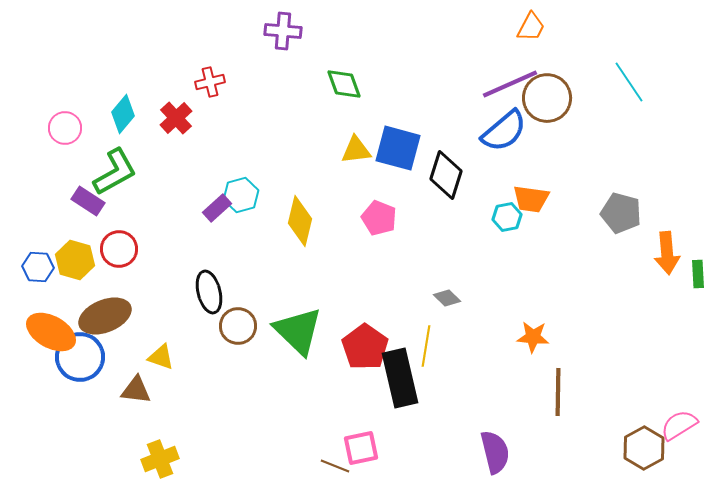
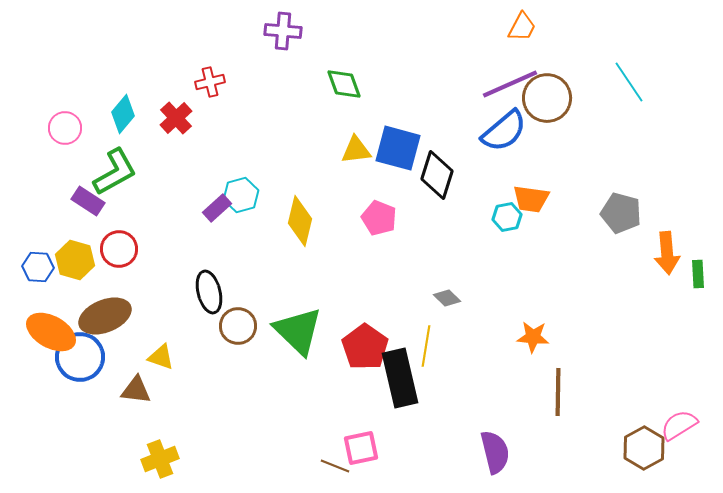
orange trapezoid at (531, 27): moved 9 px left
black diamond at (446, 175): moved 9 px left
